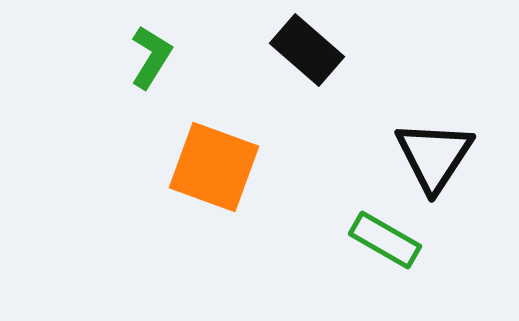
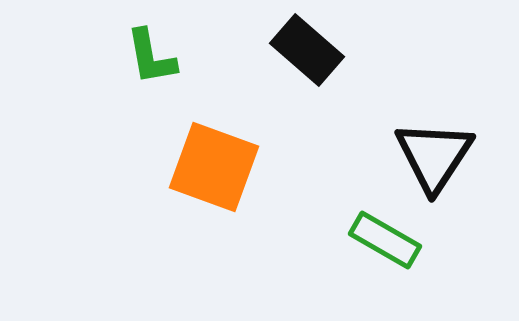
green L-shape: rotated 138 degrees clockwise
